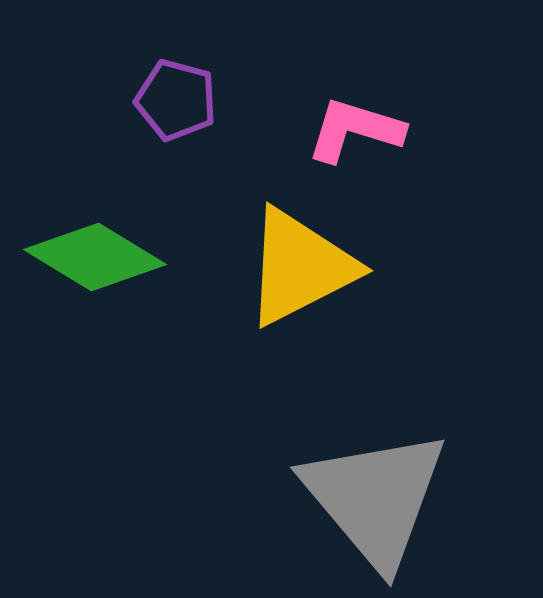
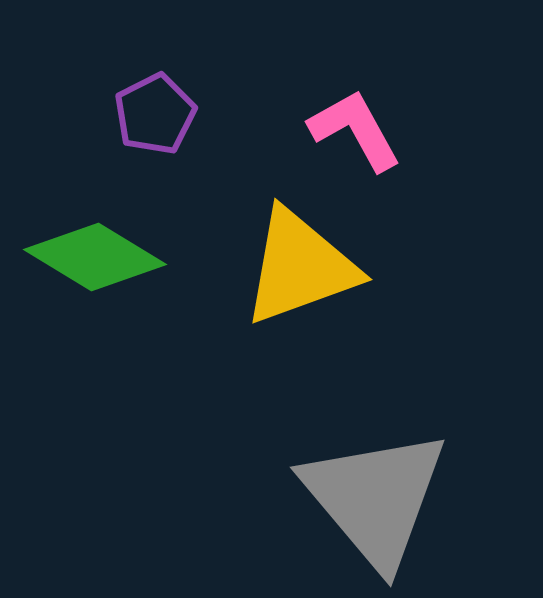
purple pentagon: moved 21 px left, 14 px down; rotated 30 degrees clockwise
pink L-shape: rotated 44 degrees clockwise
yellow triangle: rotated 7 degrees clockwise
